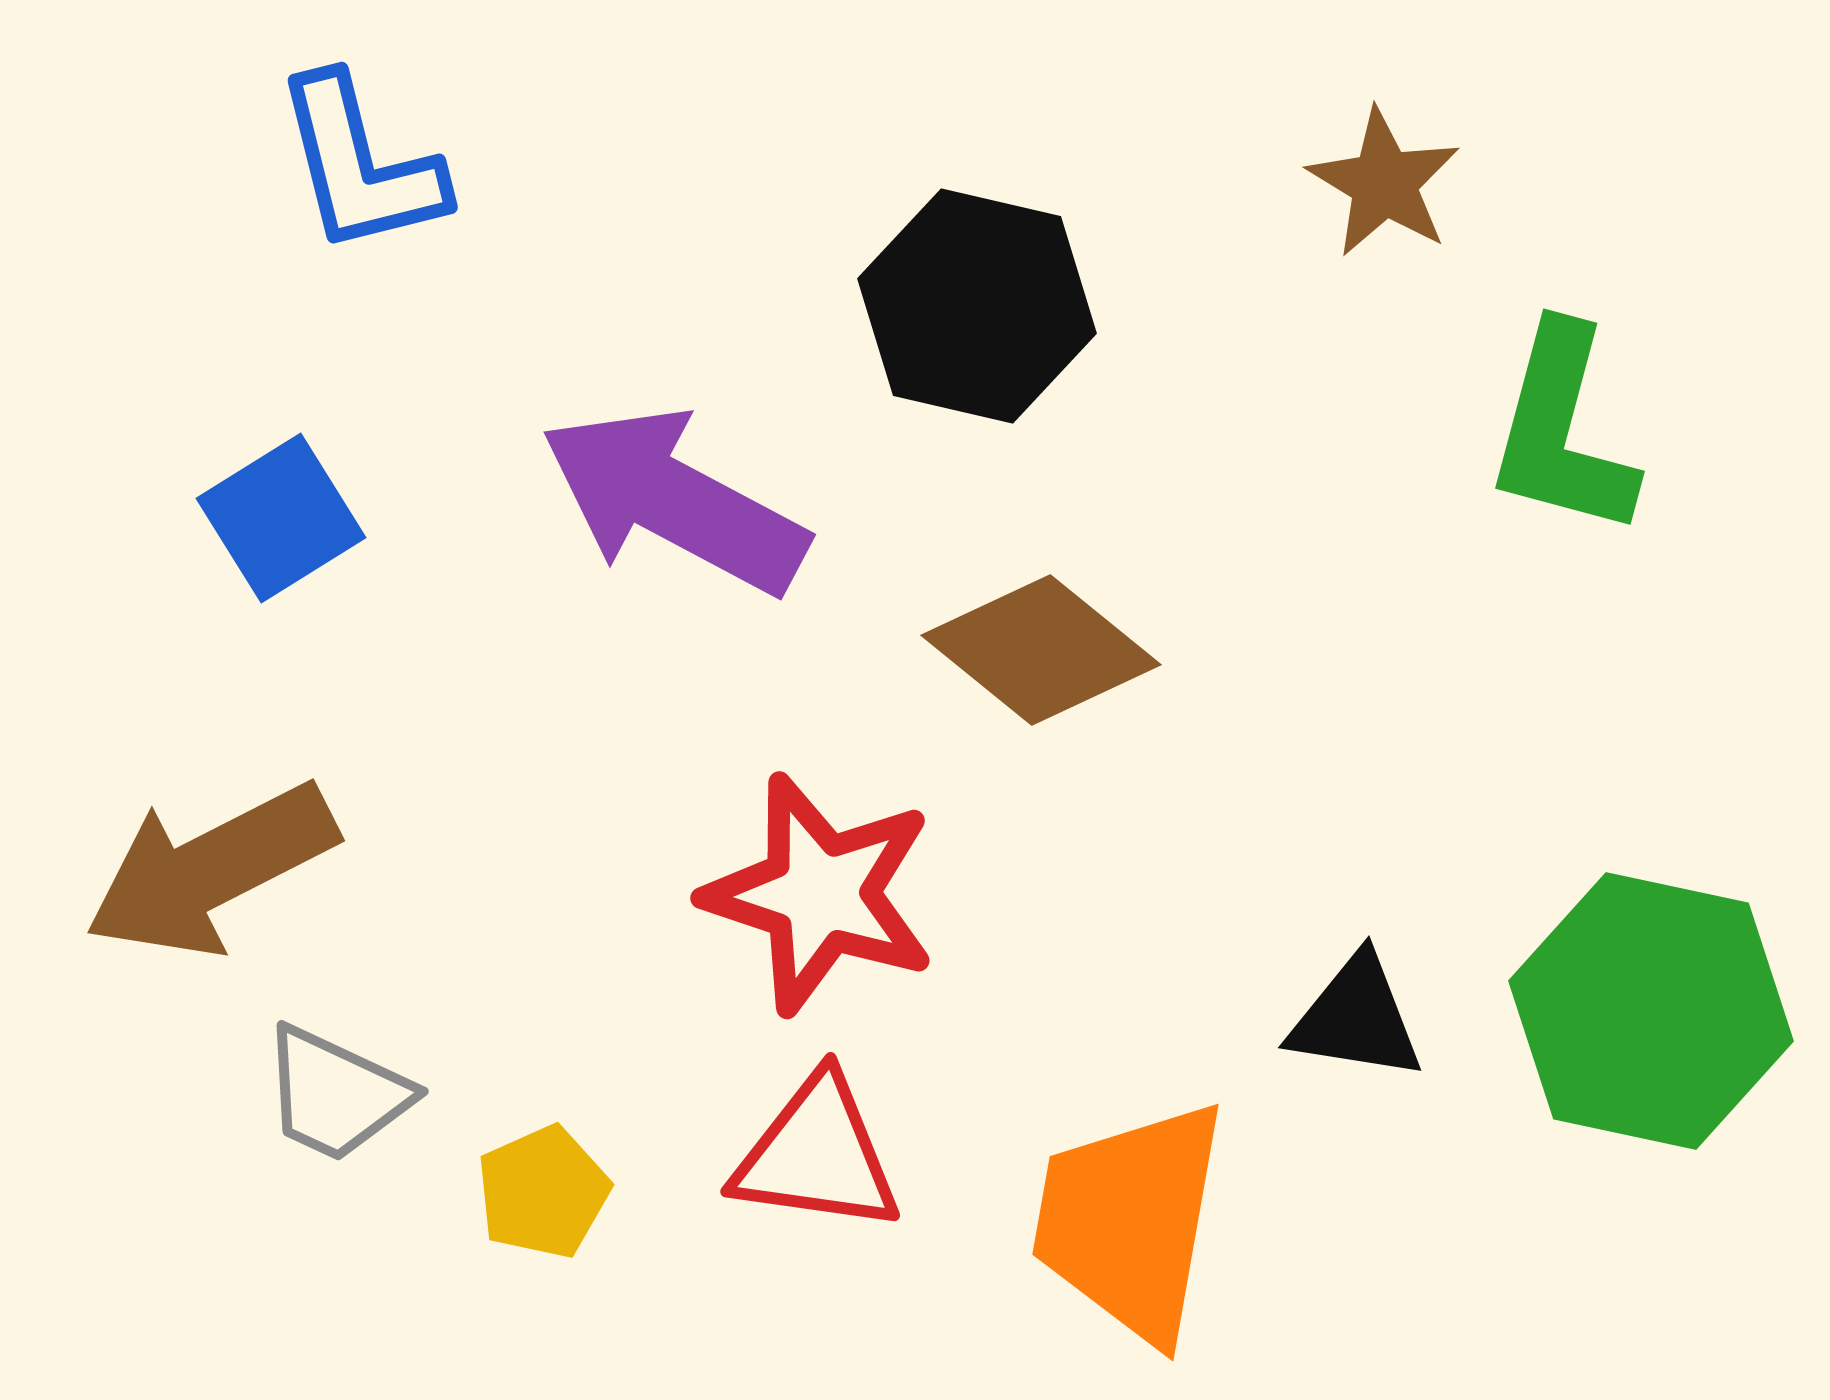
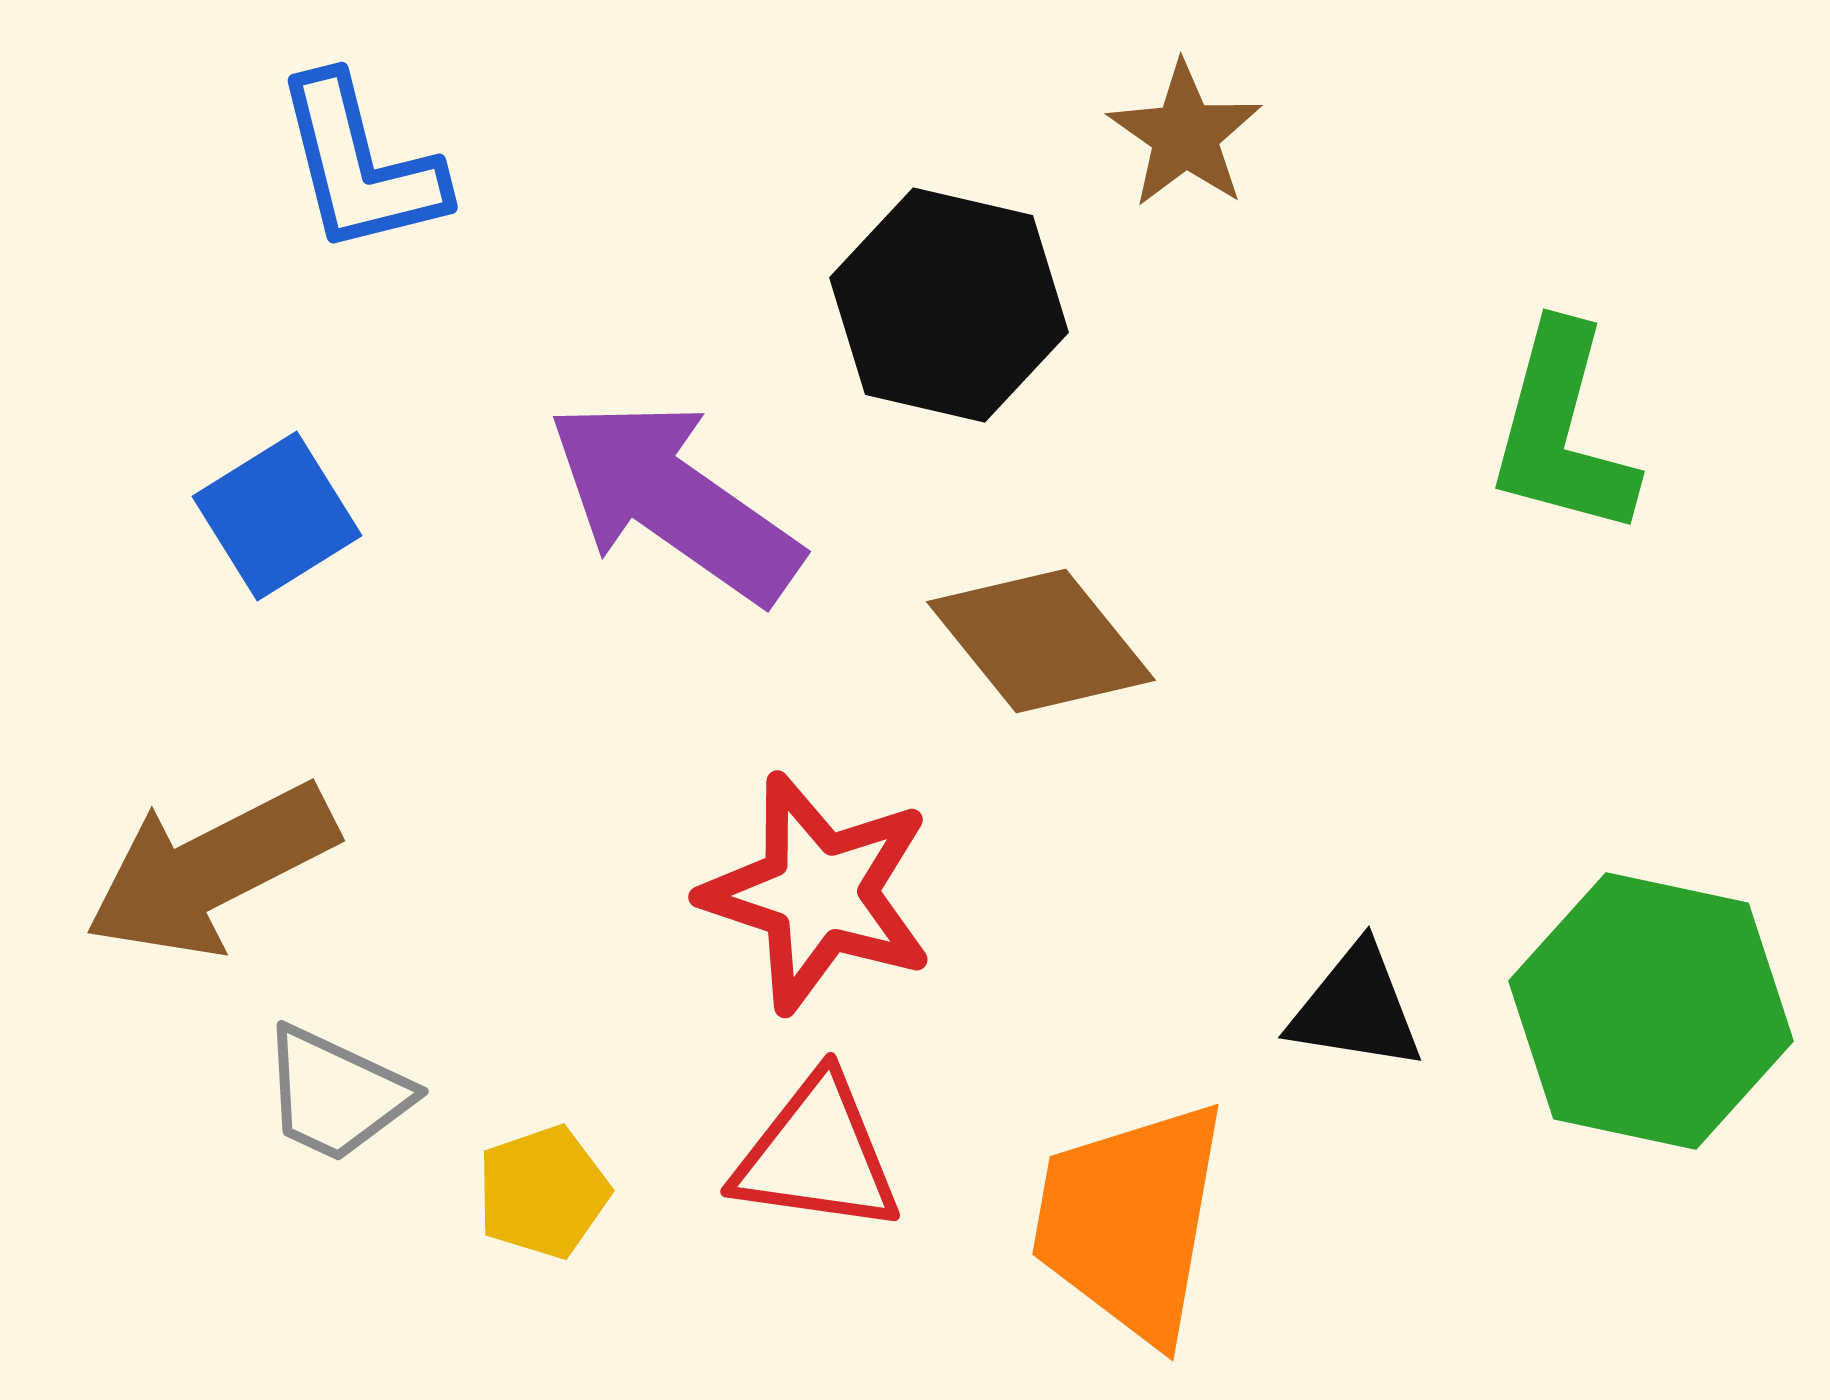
brown star: moved 199 px left, 48 px up; rotated 4 degrees clockwise
black hexagon: moved 28 px left, 1 px up
purple arrow: rotated 7 degrees clockwise
blue square: moved 4 px left, 2 px up
brown diamond: moved 9 px up; rotated 12 degrees clockwise
red star: moved 2 px left, 1 px up
black triangle: moved 10 px up
yellow pentagon: rotated 5 degrees clockwise
